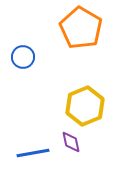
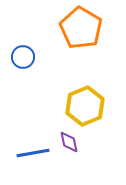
purple diamond: moved 2 px left
